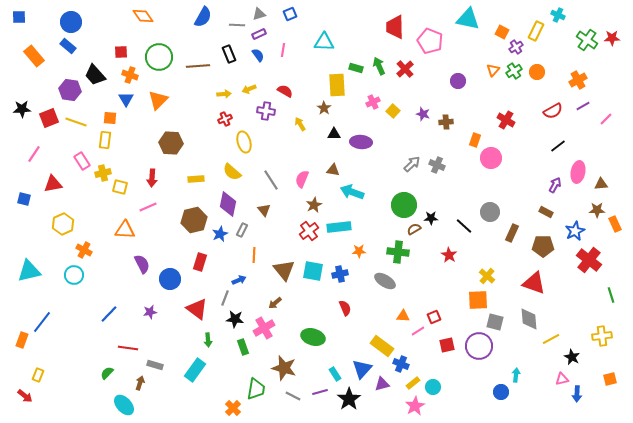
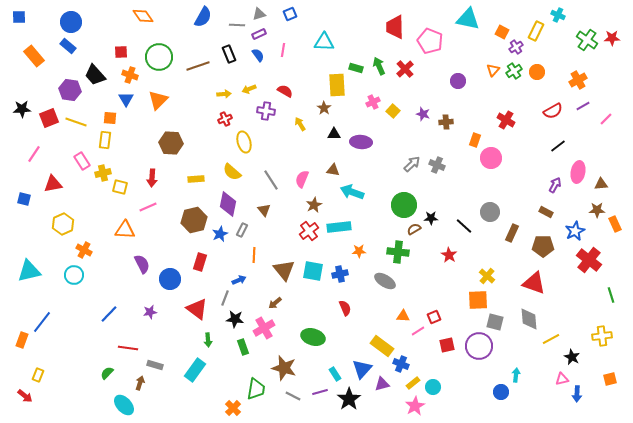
brown line at (198, 66): rotated 15 degrees counterclockwise
